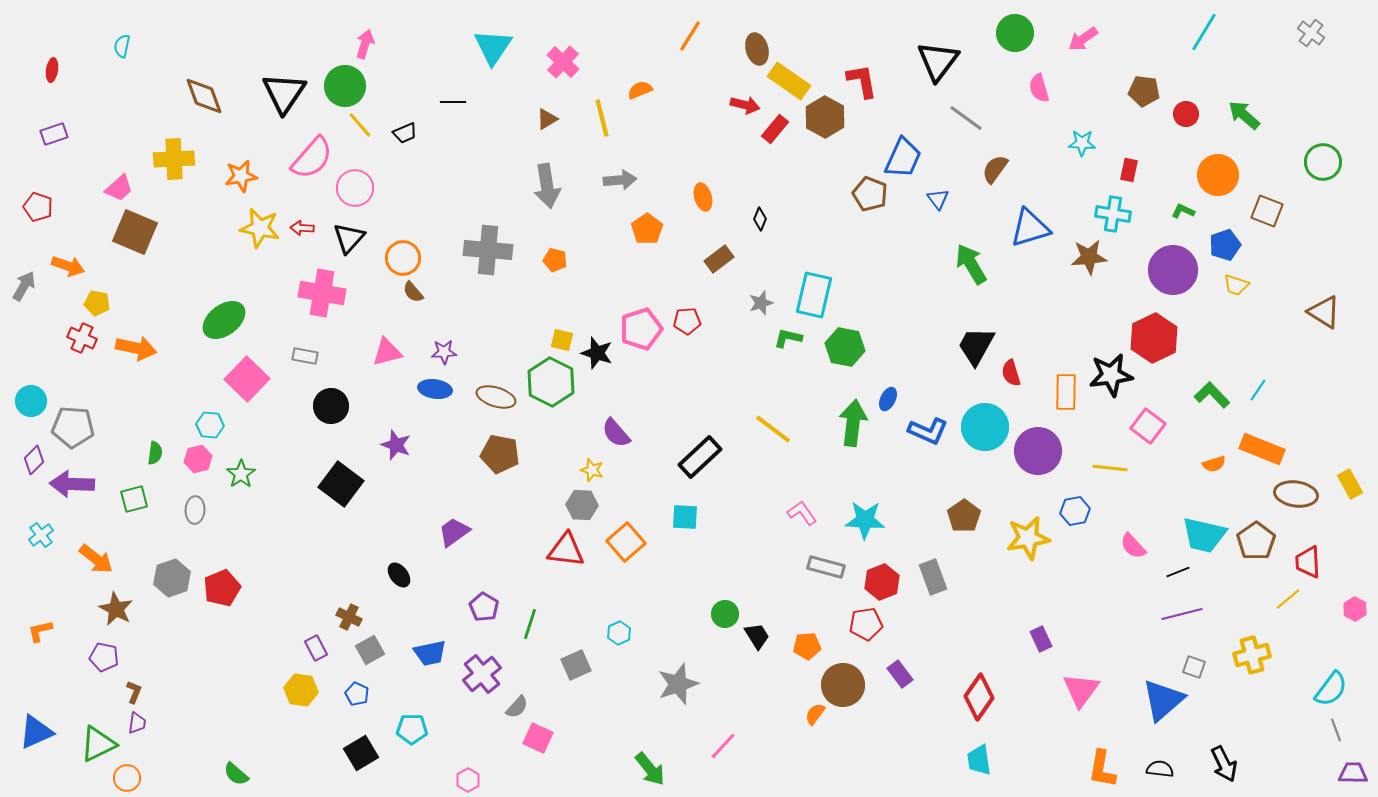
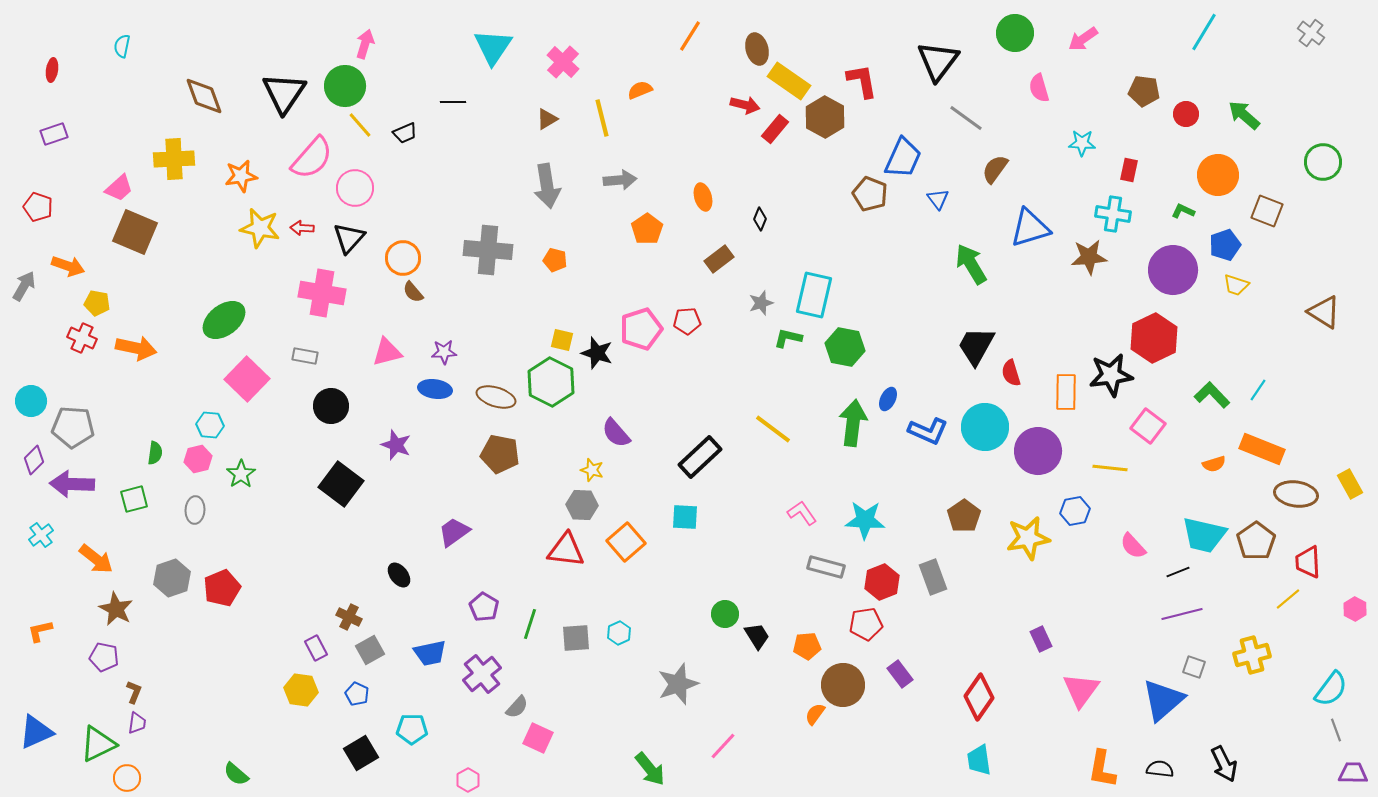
gray square at (576, 665): moved 27 px up; rotated 20 degrees clockwise
